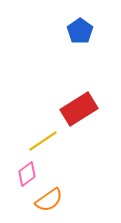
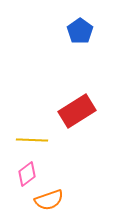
red rectangle: moved 2 px left, 2 px down
yellow line: moved 11 px left, 1 px up; rotated 36 degrees clockwise
orange semicircle: rotated 16 degrees clockwise
